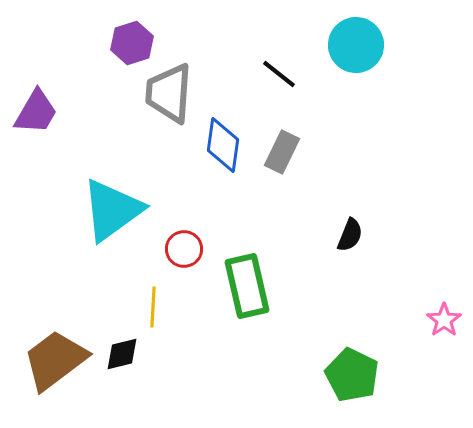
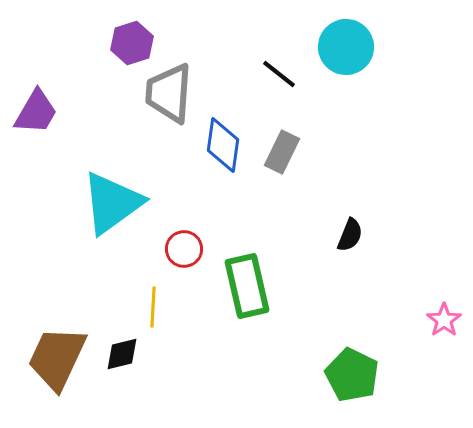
cyan circle: moved 10 px left, 2 px down
cyan triangle: moved 7 px up
brown trapezoid: moved 2 px right, 2 px up; rotated 28 degrees counterclockwise
